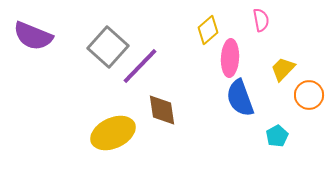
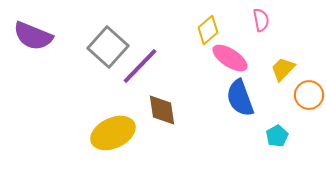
pink ellipse: rotated 60 degrees counterclockwise
